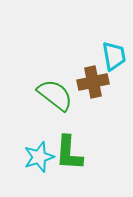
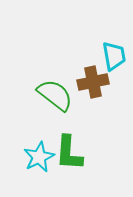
cyan star: rotated 8 degrees counterclockwise
